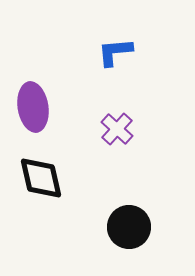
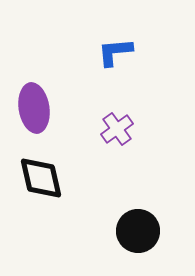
purple ellipse: moved 1 px right, 1 px down
purple cross: rotated 12 degrees clockwise
black circle: moved 9 px right, 4 px down
